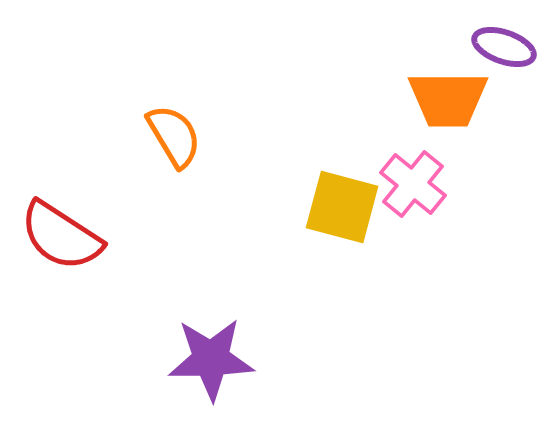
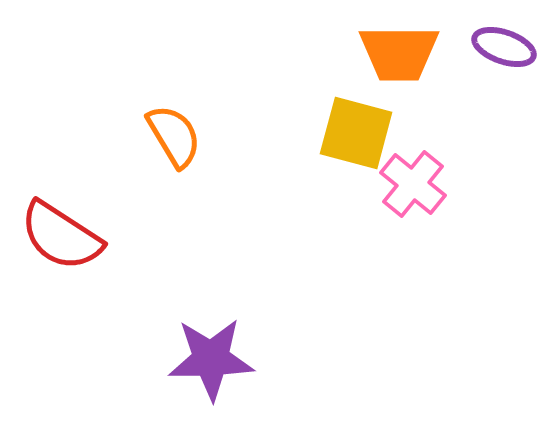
orange trapezoid: moved 49 px left, 46 px up
yellow square: moved 14 px right, 74 px up
